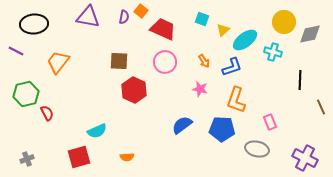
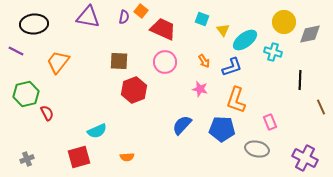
yellow triangle: rotated 24 degrees counterclockwise
red hexagon: rotated 15 degrees clockwise
blue semicircle: rotated 10 degrees counterclockwise
